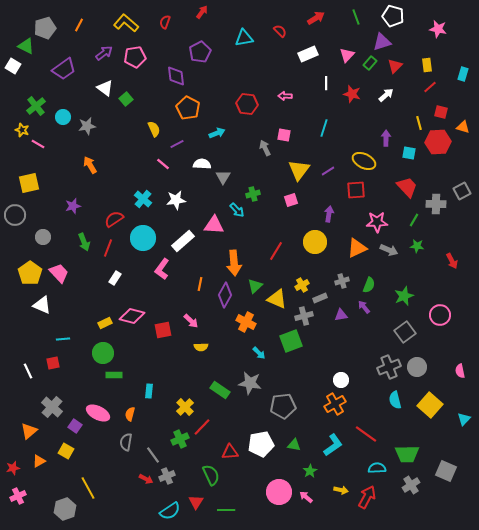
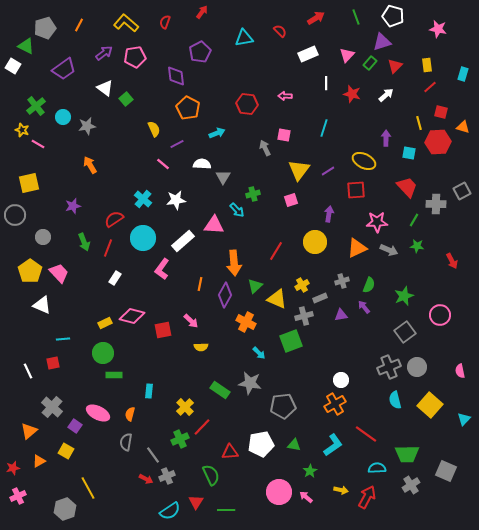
yellow pentagon at (30, 273): moved 2 px up
